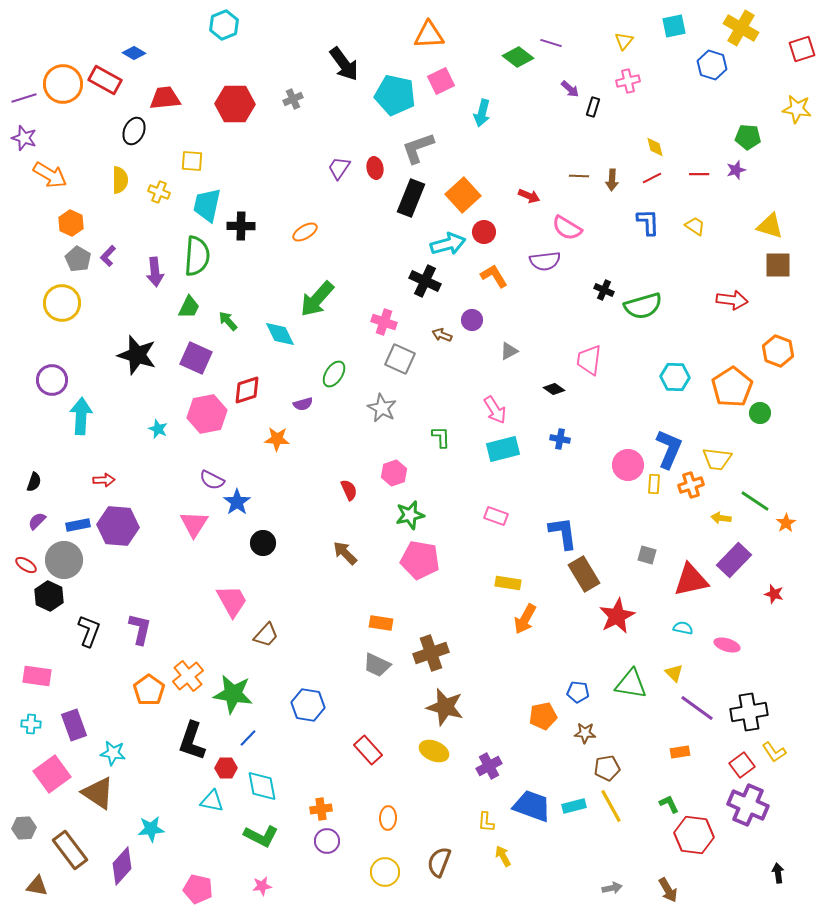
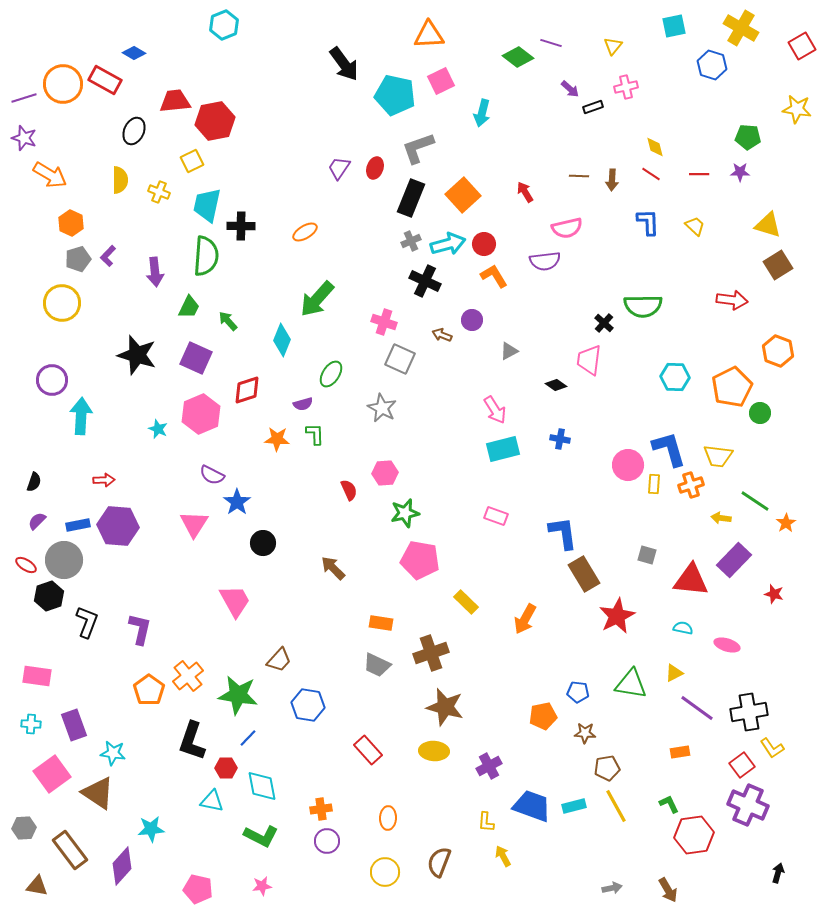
yellow triangle at (624, 41): moved 11 px left, 5 px down
red square at (802, 49): moved 3 px up; rotated 12 degrees counterclockwise
pink cross at (628, 81): moved 2 px left, 6 px down
red trapezoid at (165, 98): moved 10 px right, 3 px down
gray cross at (293, 99): moved 118 px right, 142 px down
red hexagon at (235, 104): moved 20 px left, 17 px down; rotated 12 degrees counterclockwise
black rectangle at (593, 107): rotated 54 degrees clockwise
yellow square at (192, 161): rotated 30 degrees counterclockwise
red ellipse at (375, 168): rotated 30 degrees clockwise
purple star at (736, 170): moved 4 px right, 2 px down; rotated 18 degrees clockwise
red line at (652, 178): moved 1 px left, 4 px up; rotated 60 degrees clockwise
red arrow at (529, 196): moved 4 px left, 4 px up; rotated 145 degrees counterclockwise
yellow trapezoid at (695, 226): rotated 10 degrees clockwise
yellow triangle at (770, 226): moved 2 px left, 1 px up
pink semicircle at (567, 228): rotated 44 degrees counterclockwise
red circle at (484, 232): moved 12 px down
green semicircle at (197, 256): moved 9 px right
gray pentagon at (78, 259): rotated 25 degrees clockwise
brown square at (778, 265): rotated 32 degrees counterclockwise
black cross at (604, 290): moved 33 px down; rotated 18 degrees clockwise
green semicircle at (643, 306): rotated 15 degrees clockwise
cyan diamond at (280, 334): moved 2 px right, 6 px down; rotated 48 degrees clockwise
green ellipse at (334, 374): moved 3 px left
orange pentagon at (732, 387): rotated 6 degrees clockwise
black diamond at (554, 389): moved 2 px right, 4 px up
pink hexagon at (207, 414): moved 6 px left; rotated 12 degrees counterclockwise
green L-shape at (441, 437): moved 126 px left, 3 px up
blue L-shape at (669, 449): rotated 39 degrees counterclockwise
yellow trapezoid at (717, 459): moved 1 px right, 3 px up
pink hexagon at (394, 473): moved 9 px left; rotated 15 degrees clockwise
purple semicircle at (212, 480): moved 5 px up
green star at (410, 515): moved 5 px left, 2 px up
brown arrow at (345, 553): moved 12 px left, 15 px down
red triangle at (691, 580): rotated 18 degrees clockwise
yellow rectangle at (508, 583): moved 42 px left, 19 px down; rotated 35 degrees clockwise
black hexagon at (49, 596): rotated 16 degrees clockwise
pink trapezoid at (232, 601): moved 3 px right
black L-shape at (89, 631): moved 2 px left, 9 px up
brown trapezoid at (266, 635): moved 13 px right, 25 px down
yellow triangle at (674, 673): rotated 48 degrees clockwise
green star at (233, 694): moved 5 px right, 1 px down
yellow ellipse at (434, 751): rotated 20 degrees counterclockwise
yellow L-shape at (774, 752): moved 2 px left, 4 px up
yellow line at (611, 806): moved 5 px right
red hexagon at (694, 835): rotated 15 degrees counterclockwise
black arrow at (778, 873): rotated 24 degrees clockwise
